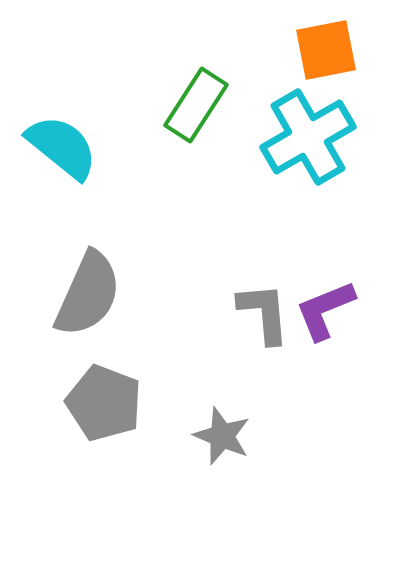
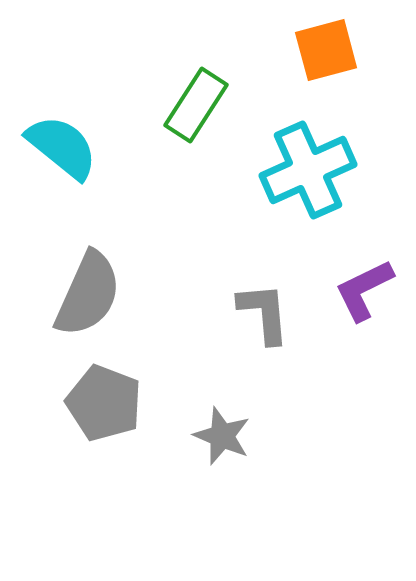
orange square: rotated 4 degrees counterclockwise
cyan cross: moved 33 px down; rotated 6 degrees clockwise
purple L-shape: moved 39 px right, 20 px up; rotated 4 degrees counterclockwise
